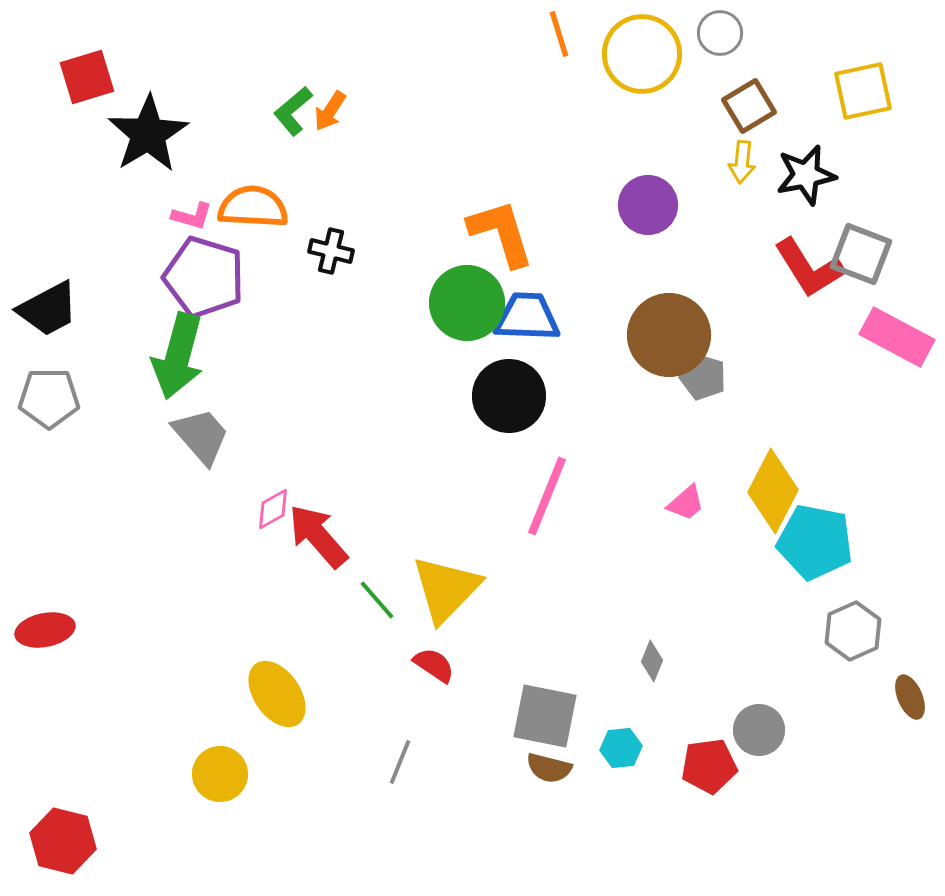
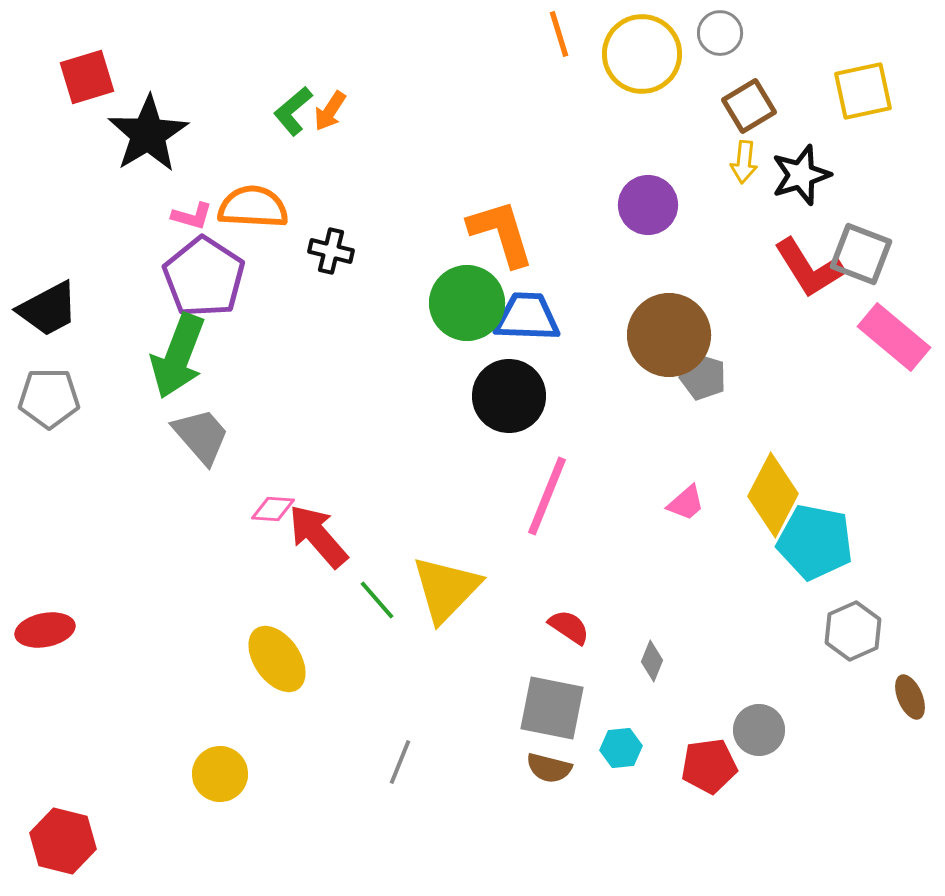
yellow arrow at (742, 162): moved 2 px right
black star at (806, 175): moved 5 px left; rotated 6 degrees counterclockwise
purple pentagon at (204, 277): rotated 16 degrees clockwise
pink rectangle at (897, 337): moved 3 px left; rotated 12 degrees clockwise
green arrow at (178, 356): rotated 6 degrees clockwise
yellow diamond at (773, 491): moved 4 px down
pink diamond at (273, 509): rotated 33 degrees clockwise
red semicircle at (434, 665): moved 135 px right, 38 px up
yellow ellipse at (277, 694): moved 35 px up
gray square at (545, 716): moved 7 px right, 8 px up
